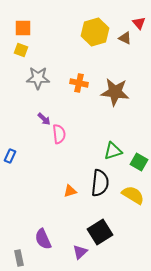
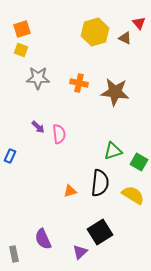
orange square: moved 1 px left, 1 px down; rotated 18 degrees counterclockwise
purple arrow: moved 6 px left, 8 px down
gray rectangle: moved 5 px left, 4 px up
